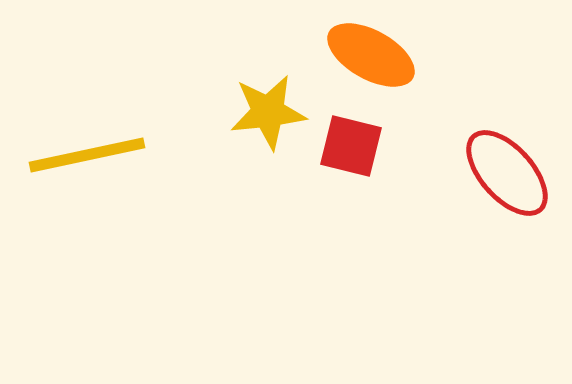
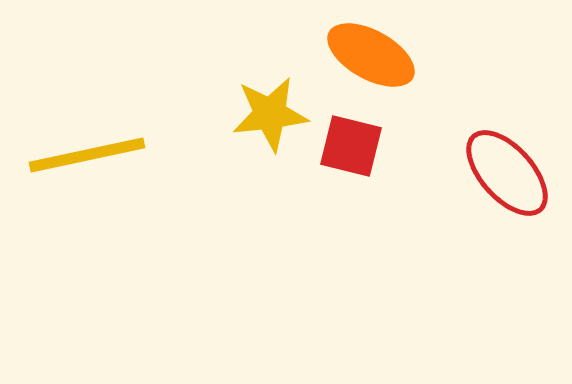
yellow star: moved 2 px right, 2 px down
